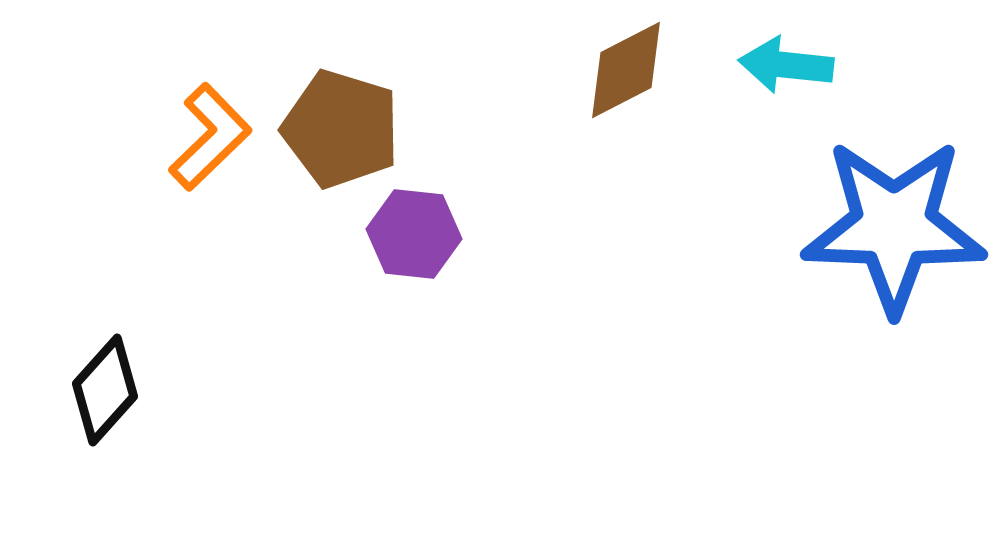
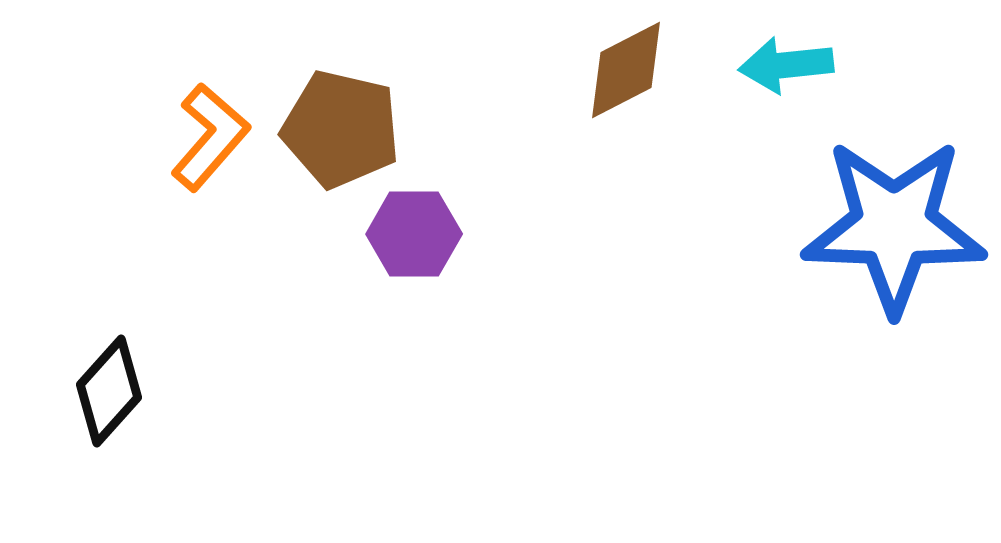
cyan arrow: rotated 12 degrees counterclockwise
brown pentagon: rotated 4 degrees counterclockwise
orange L-shape: rotated 5 degrees counterclockwise
purple hexagon: rotated 6 degrees counterclockwise
black diamond: moved 4 px right, 1 px down
